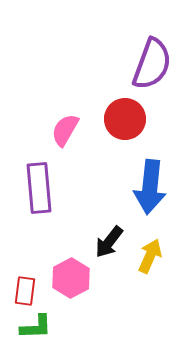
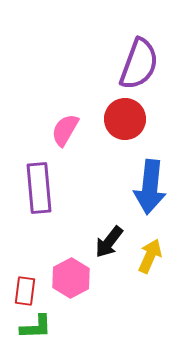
purple semicircle: moved 13 px left
